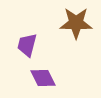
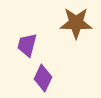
purple diamond: rotated 52 degrees clockwise
